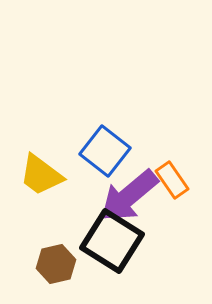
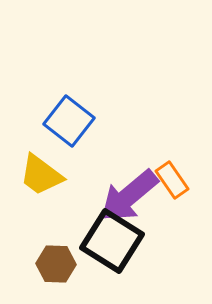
blue square: moved 36 px left, 30 px up
brown hexagon: rotated 15 degrees clockwise
